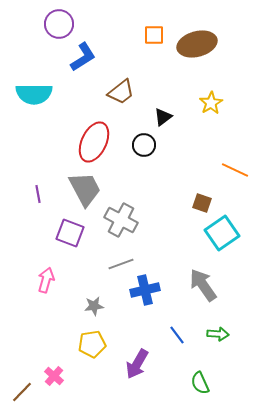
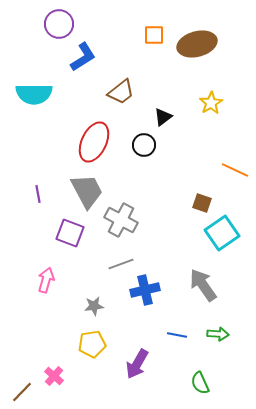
gray trapezoid: moved 2 px right, 2 px down
blue line: rotated 42 degrees counterclockwise
